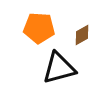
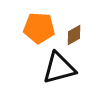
brown diamond: moved 8 px left
